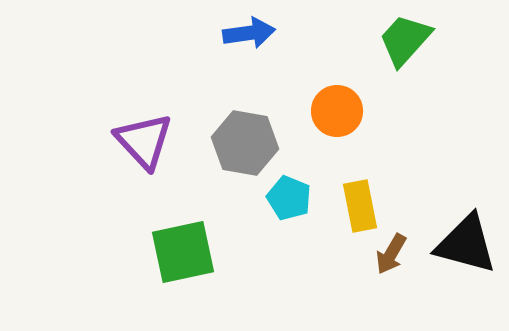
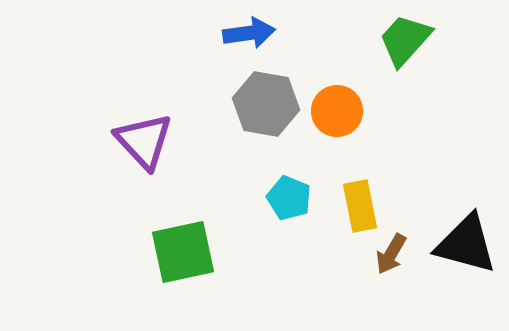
gray hexagon: moved 21 px right, 39 px up
